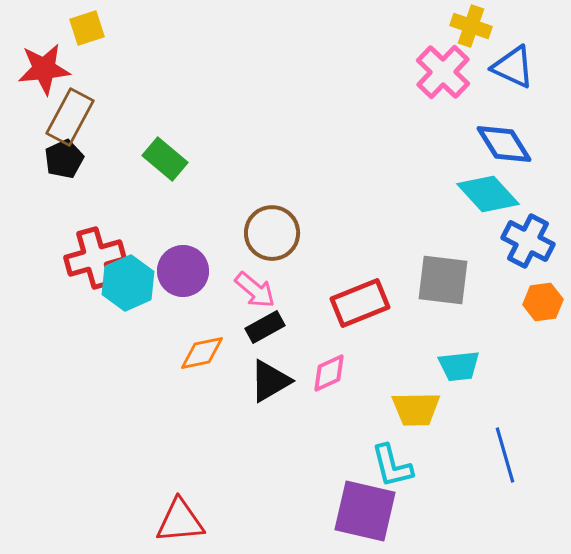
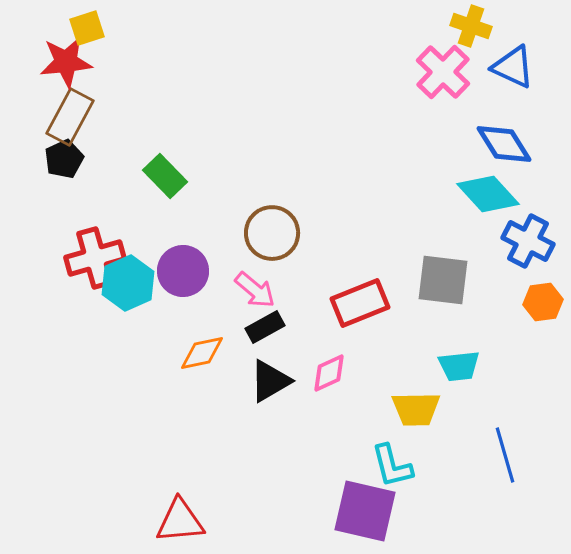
red star: moved 22 px right, 7 px up
green rectangle: moved 17 px down; rotated 6 degrees clockwise
